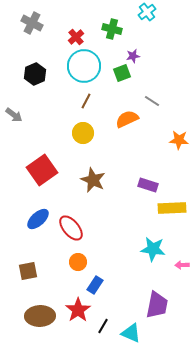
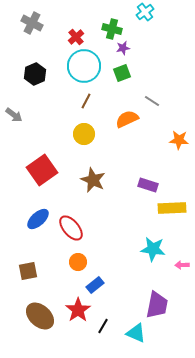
cyan cross: moved 2 px left
purple star: moved 10 px left, 8 px up
yellow circle: moved 1 px right, 1 px down
blue rectangle: rotated 18 degrees clockwise
brown ellipse: rotated 44 degrees clockwise
cyan triangle: moved 5 px right
